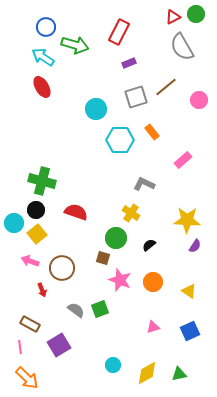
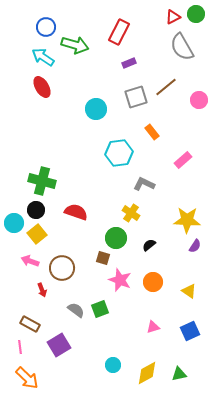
cyan hexagon at (120, 140): moved 1 px left, 13 px down; rotated 8 degrees counterclockwise
